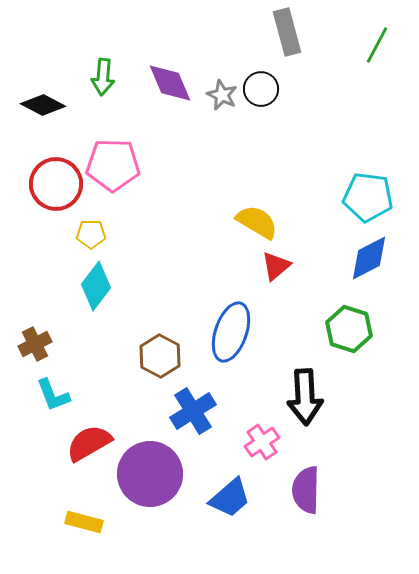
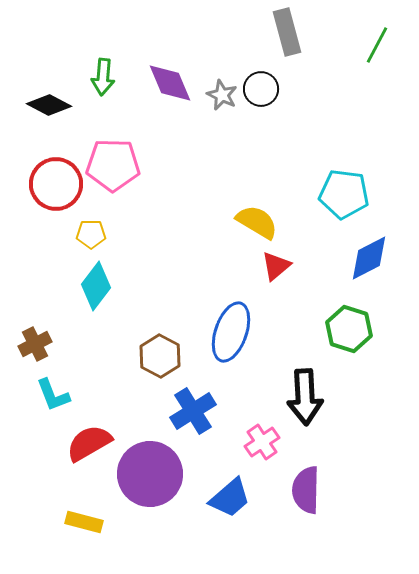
black diamond: moved 6 px right
cyan pentagon: moved 24 px left, 3 px up
